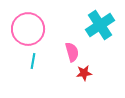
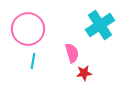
pink semicircle: moved 1 px down
